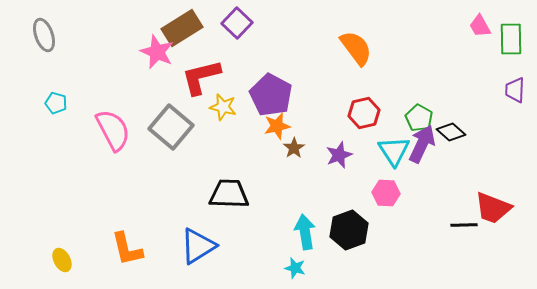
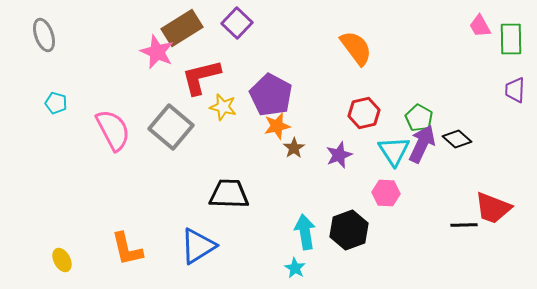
black diamond: moved 6 px right, 7 px down
cyan star: rotated 15 degrees clockwise
